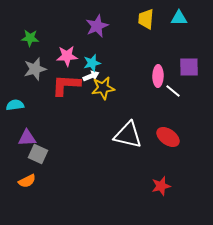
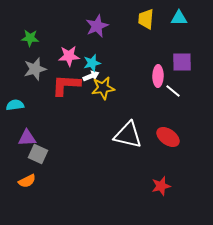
pink star: moved 2 px right
purple square: moved 7 px left, 5 px up
